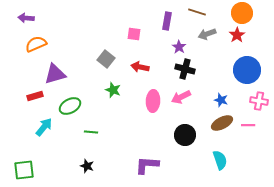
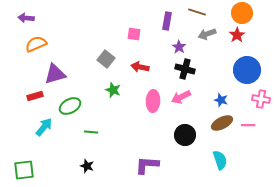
pink cross: moved 2 px right, 2 px up
